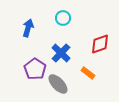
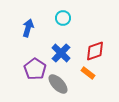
red diamond: moved 5 px left, 7 px down
